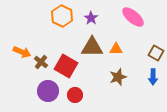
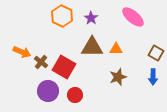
red square: moved 2 px left, 1 px down
